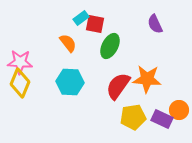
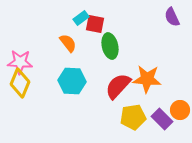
purple semicircle: moved 17 px right, 7 px up
green ellipse: rotated 40 degrees counterclockwise
cyan hexagon: moved 2 px right, 1 px up
red semicircle: rotated 8 degrees clockwise
orange circle: moved 1 px right
purple rectangle: rotated 20 degrees clockwise
